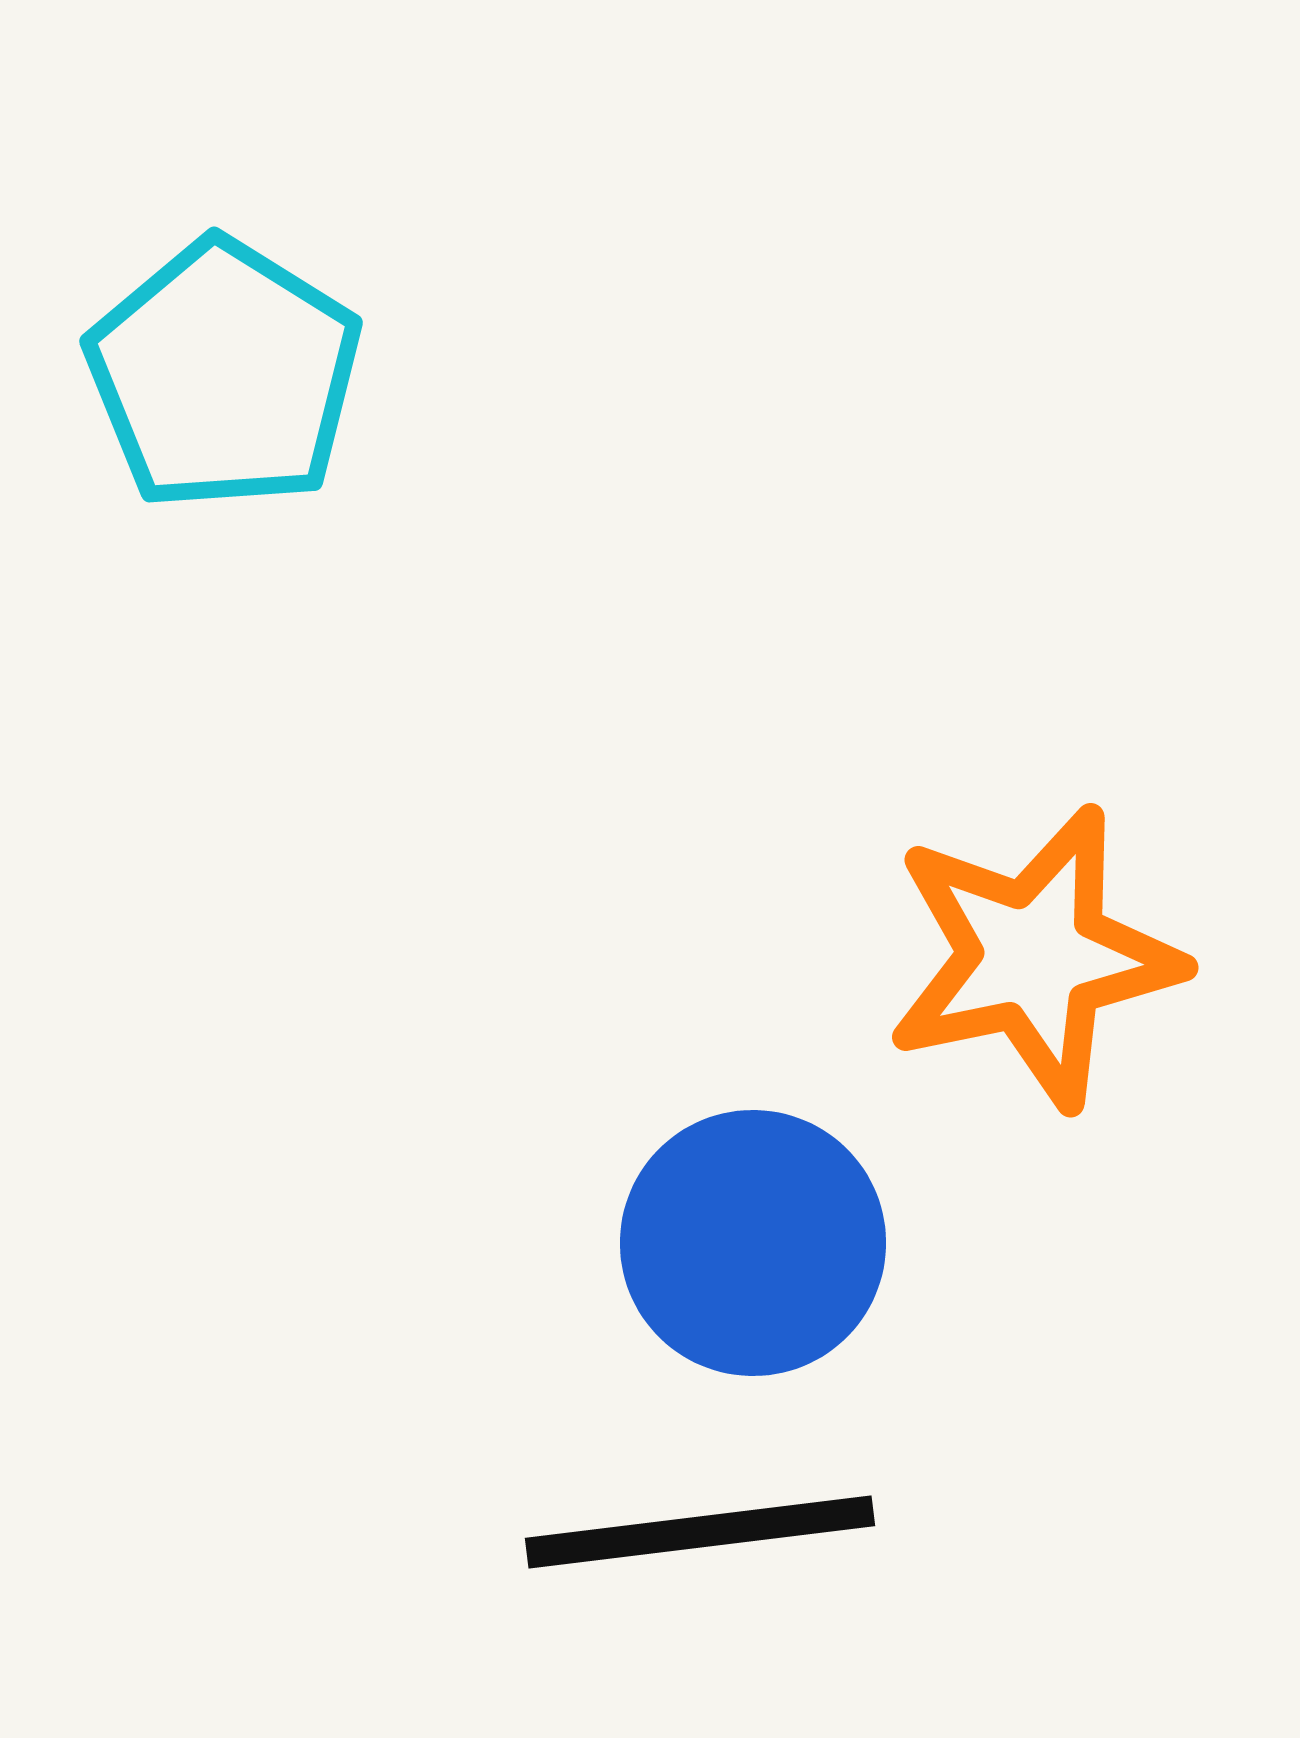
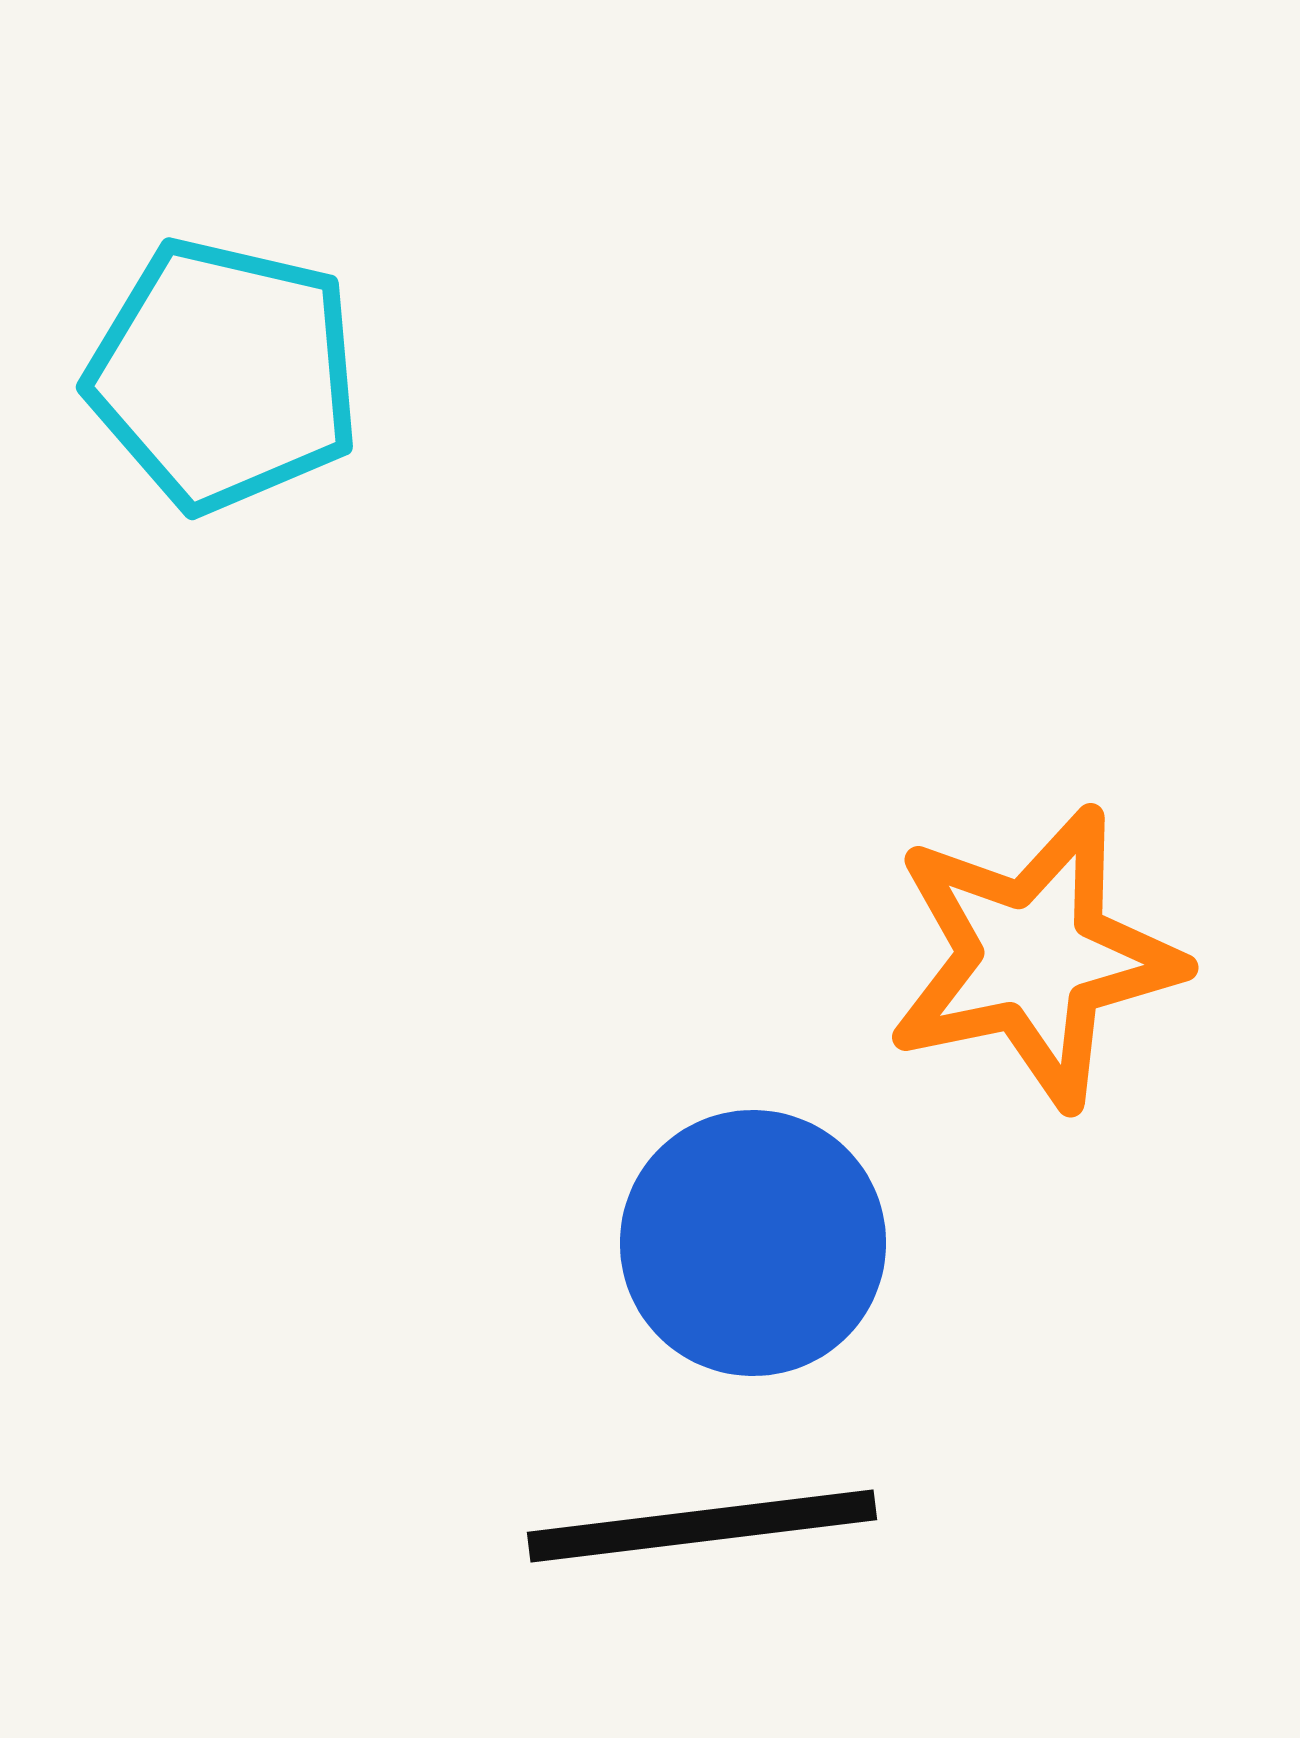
cyan pentagon: rotated 19 degrees counterclockwise
black line: moved 2 px right, 6 px up
